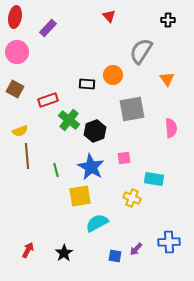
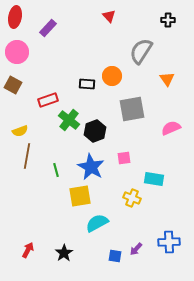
orange circle: moved 1 px left, 1 px down
brown square: moved 2 px left, 4 px up
pink semicircle: rotated 108 degrees counterclockwise
brown line: rotated 15 degrees clockwise
